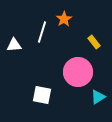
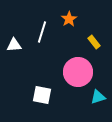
orange star: moved 5 px right
cyan triangle: rotated 14 degrees clockwise
